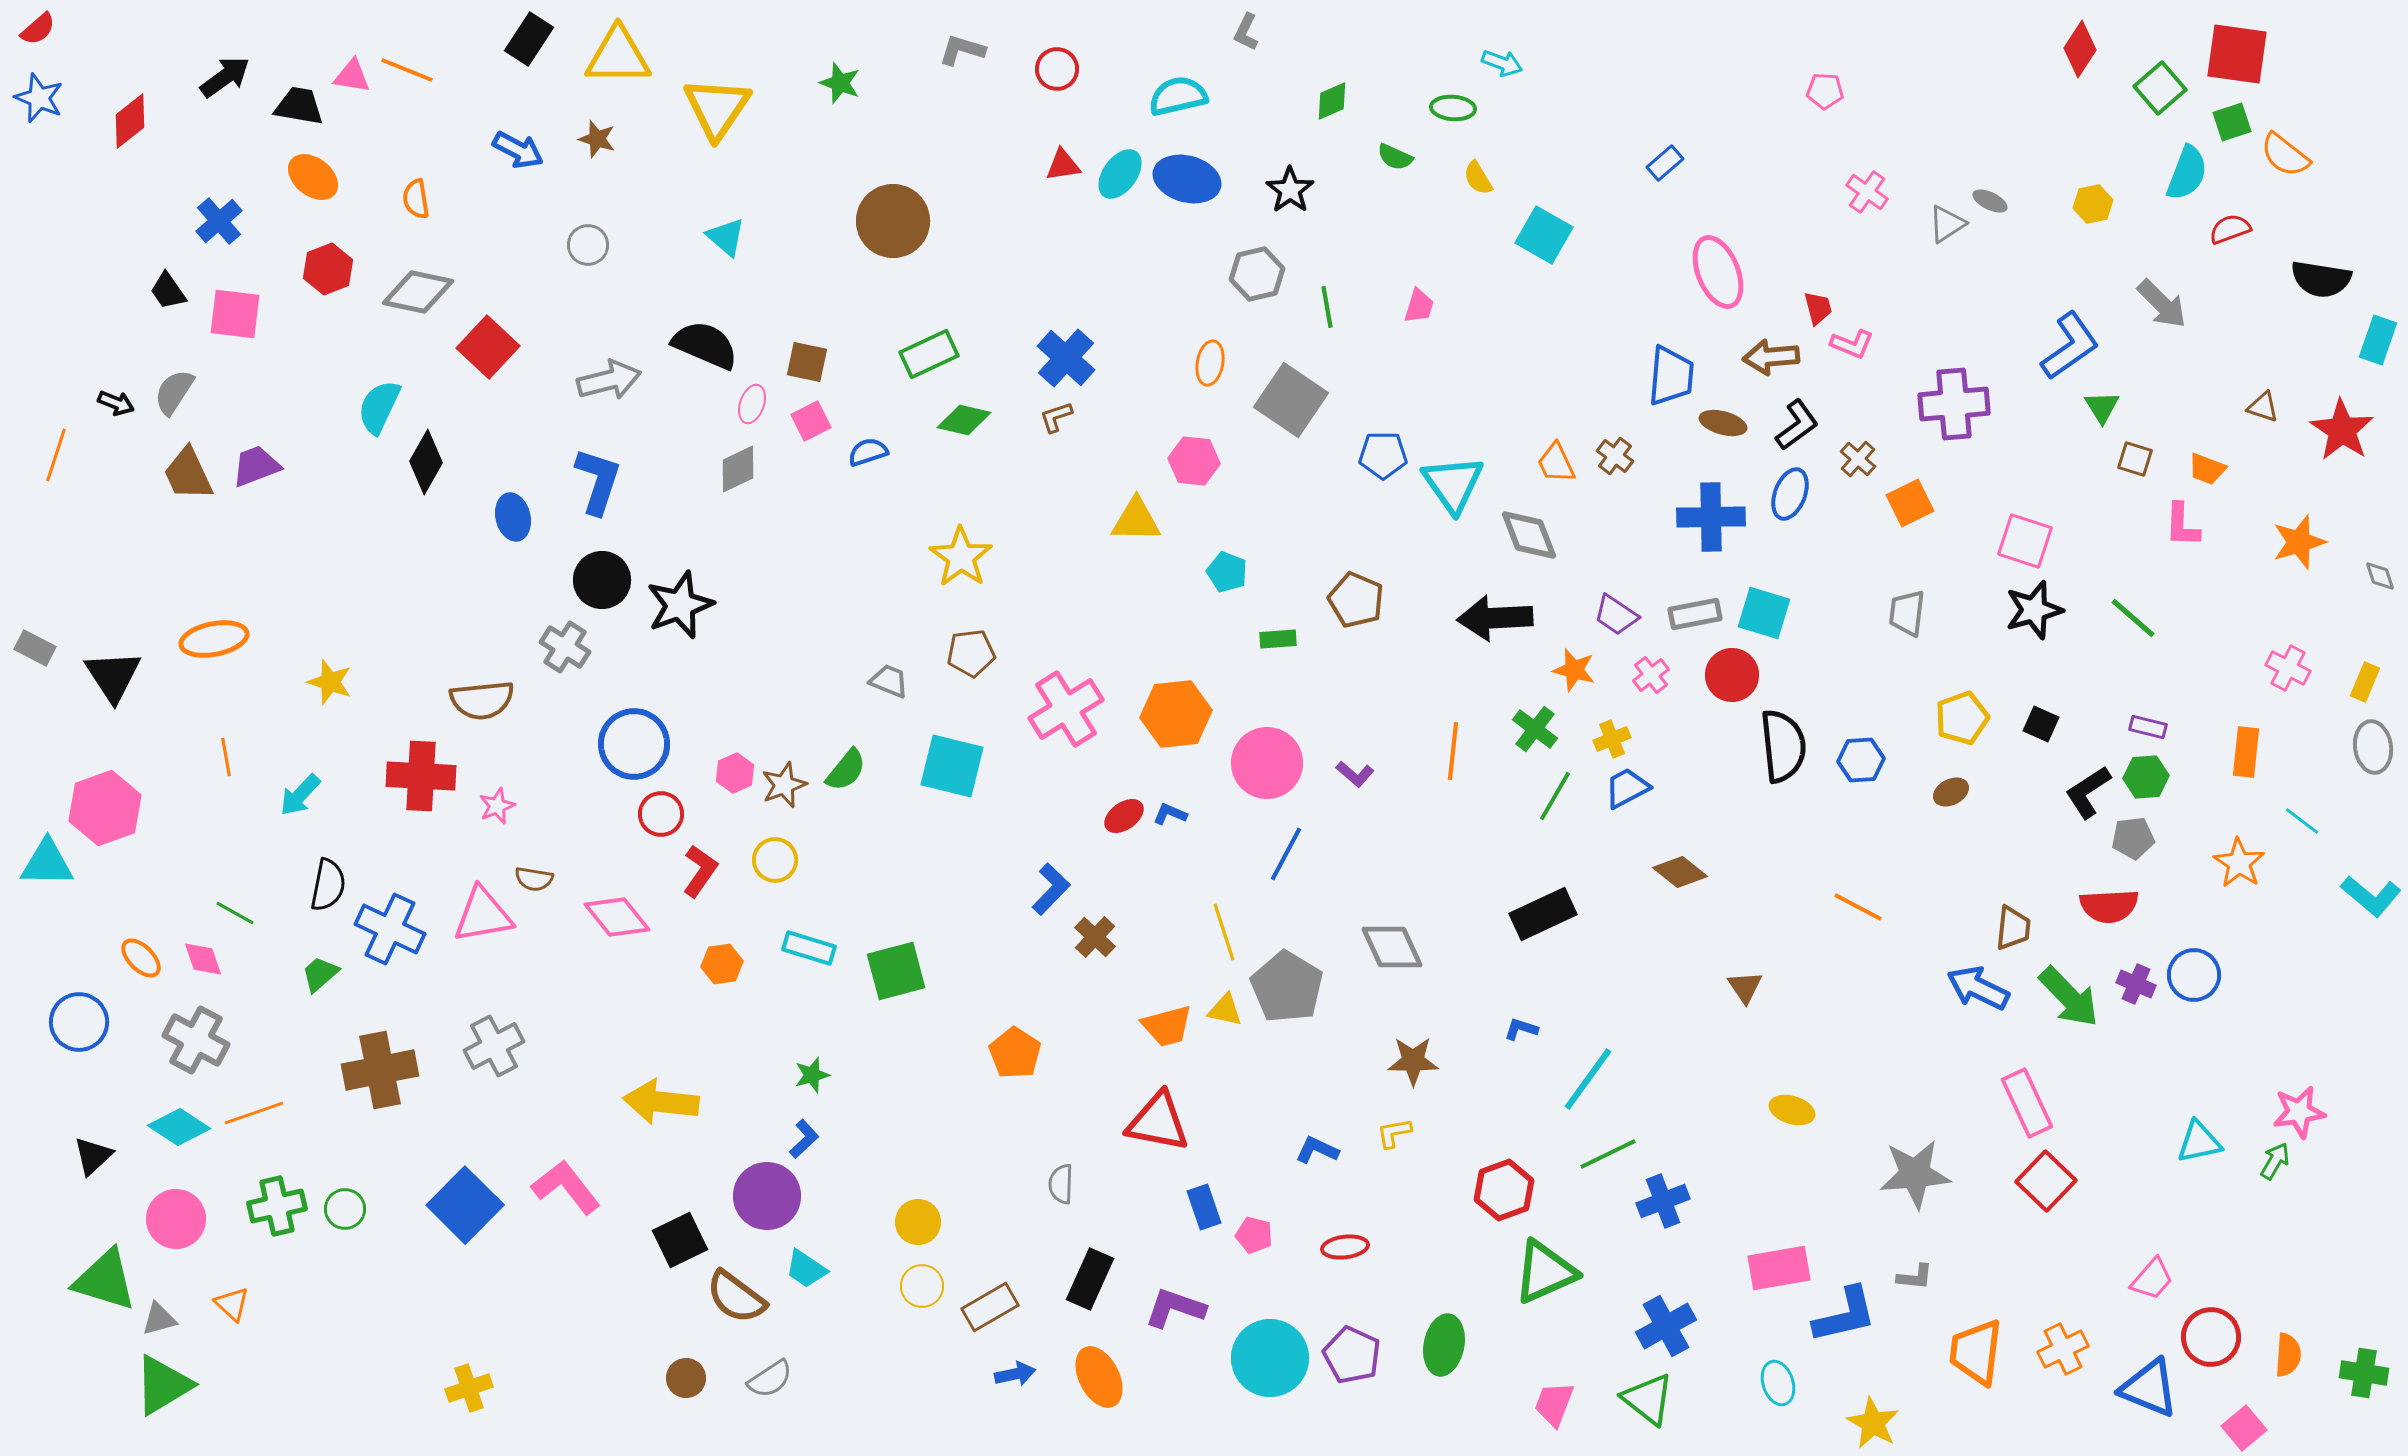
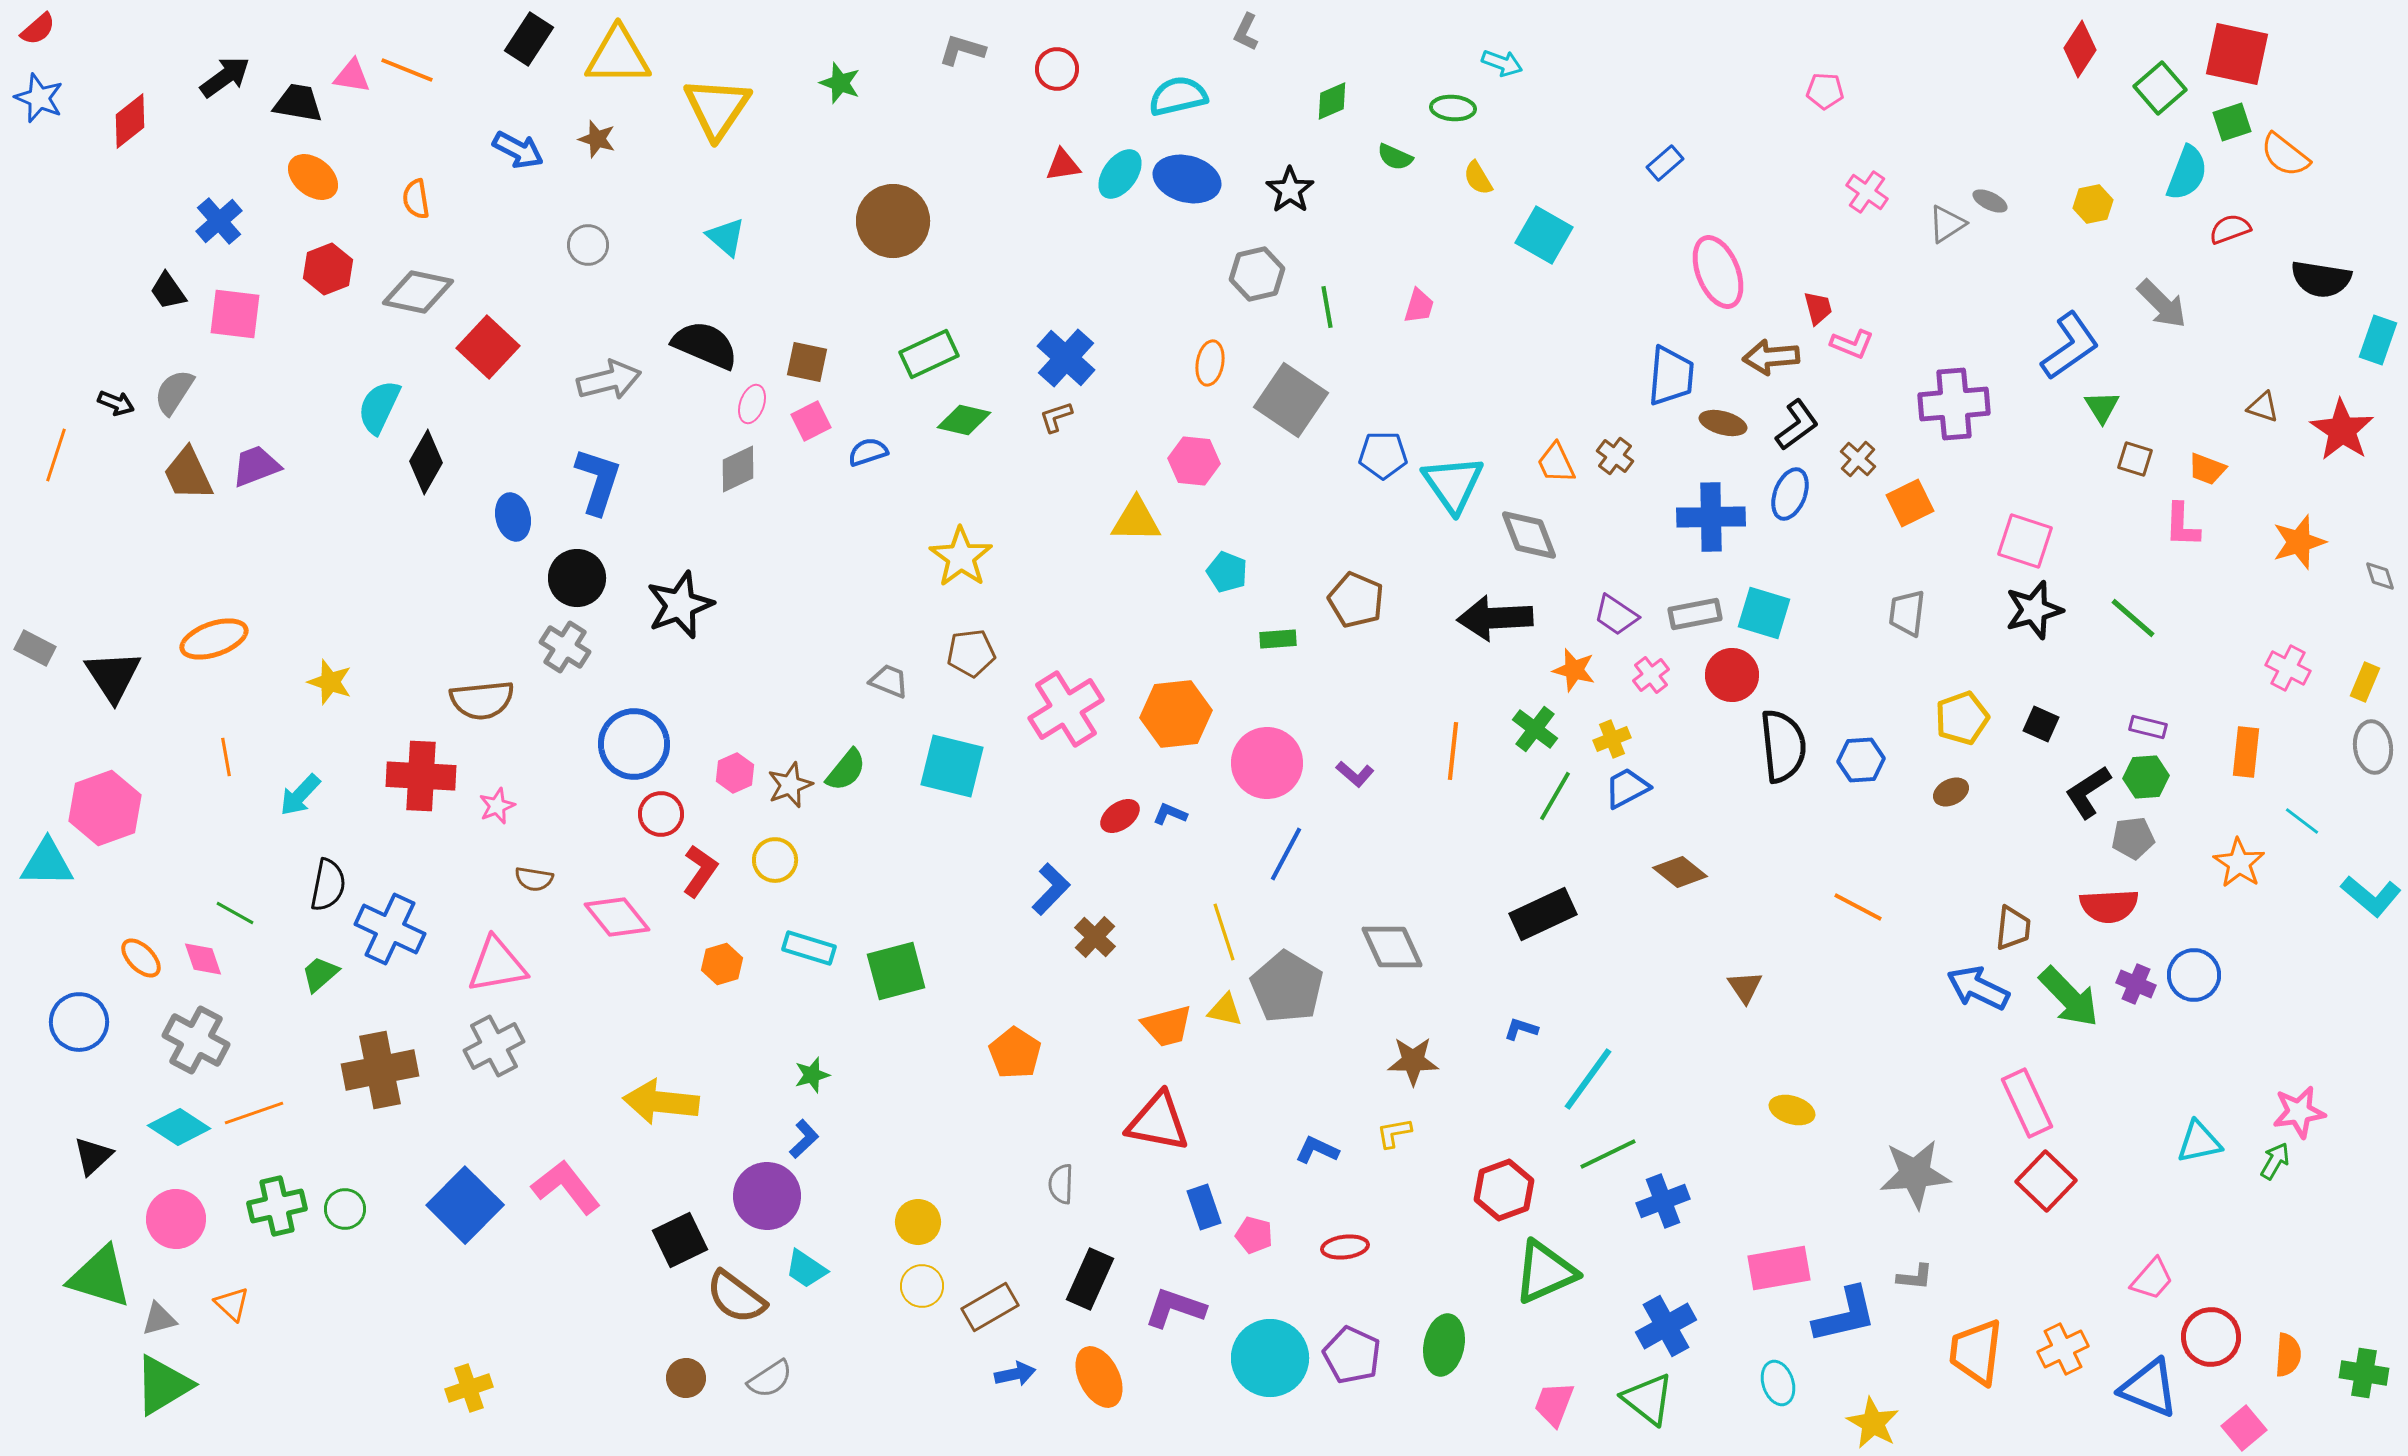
red square at (2237, 54): rotated 4 degrees clockwise
black trapezoid at (299, 106): moved 1 px left, 3 px up
black circle at (602, 580): moved 25 px left, 2 px up
orange ellipse at (214, 639): rotated 8 degrees counterclockwise
brown star at (784, 785): moved 6 px right
red ellipse at (1124, 816): moved 4 px left
pink triangle at (483, 915): moved 14 px right, 50 px down
orange hexagon at (722, 964): rotated 9 degrees counterclockwise
green triangle at (105, 1280): moved 5 px left, 3 px up
